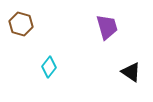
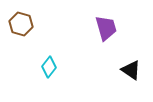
purple trapezoid: moved 1 px left, 1 px down
black triangle: moved 2 px up
